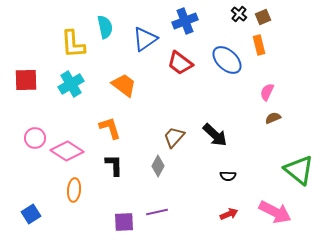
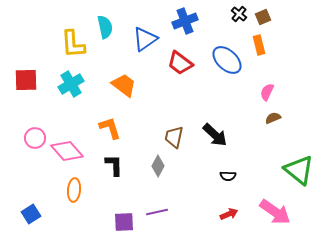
brown trapezoid: rotated 30 degrees counterclockwise
pink diamond: rotated 16 degrees clockwise
pink arrow: rotated 8 degrees clockwise
